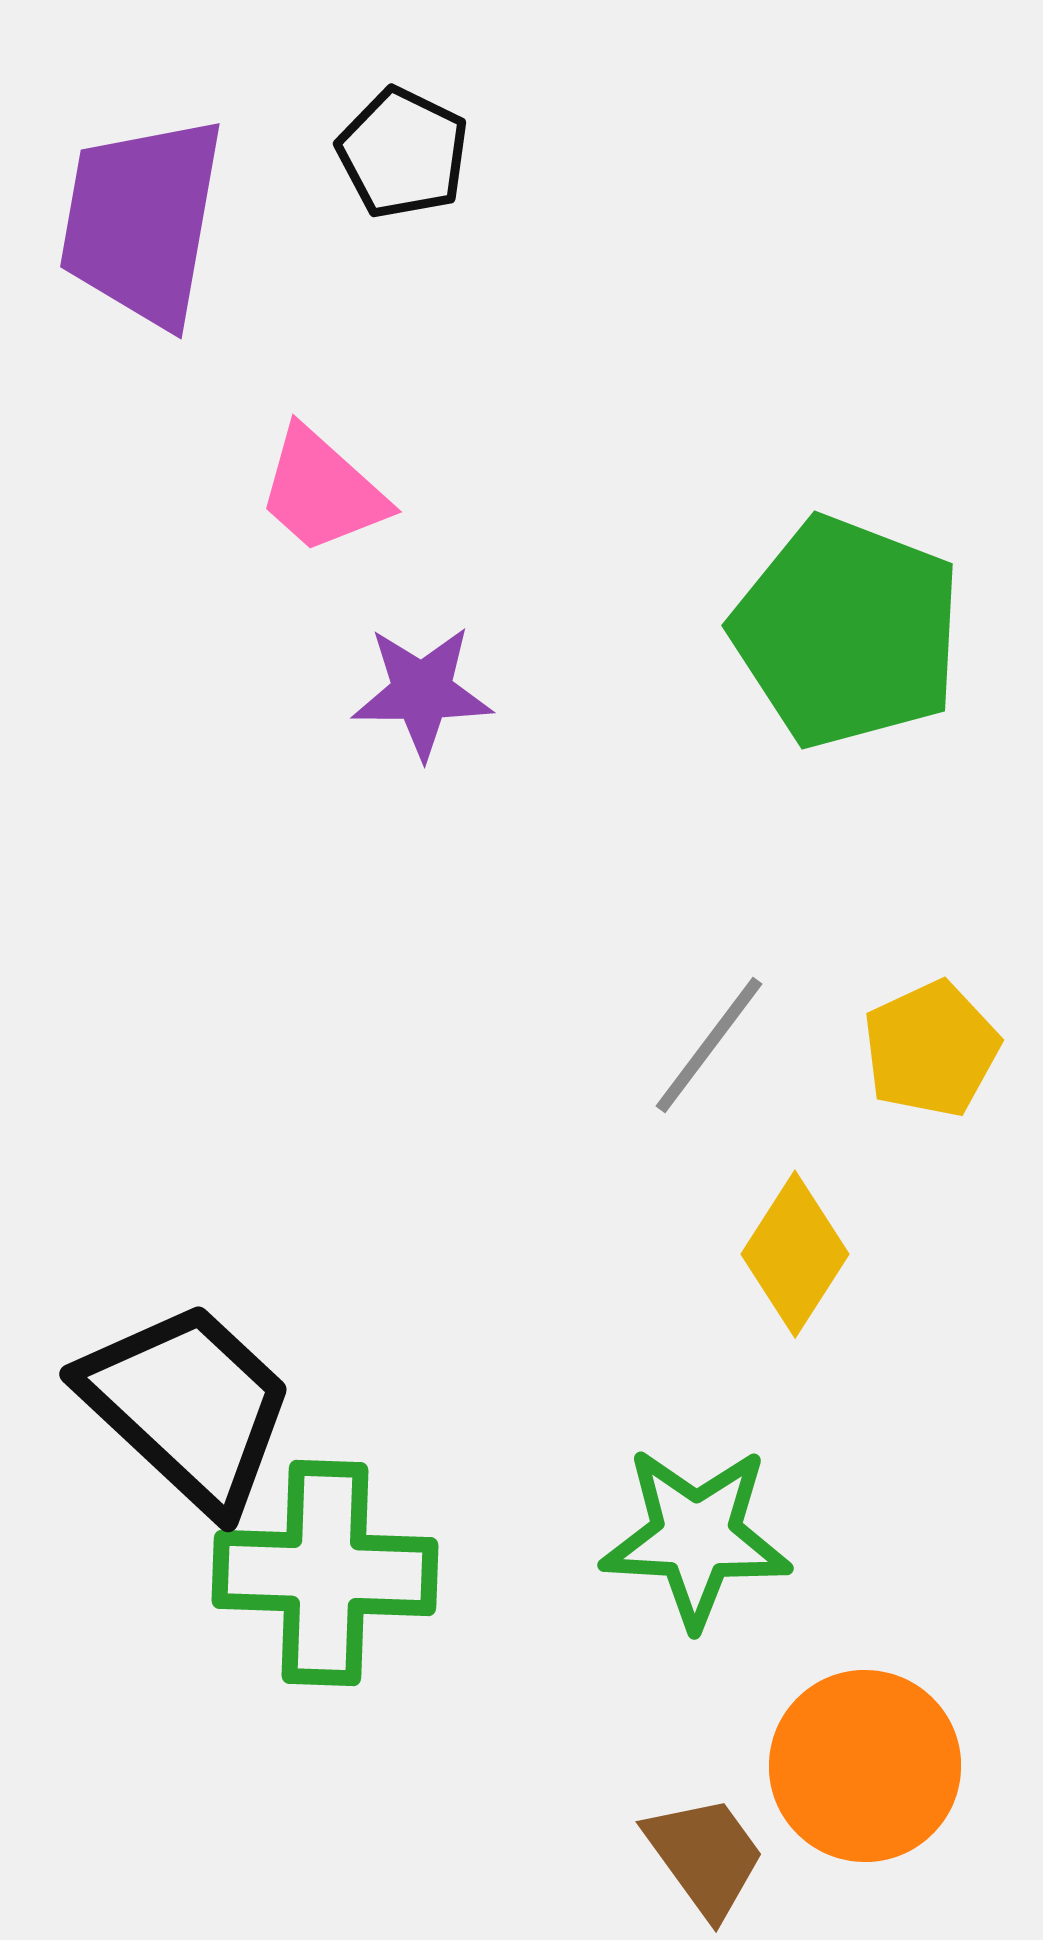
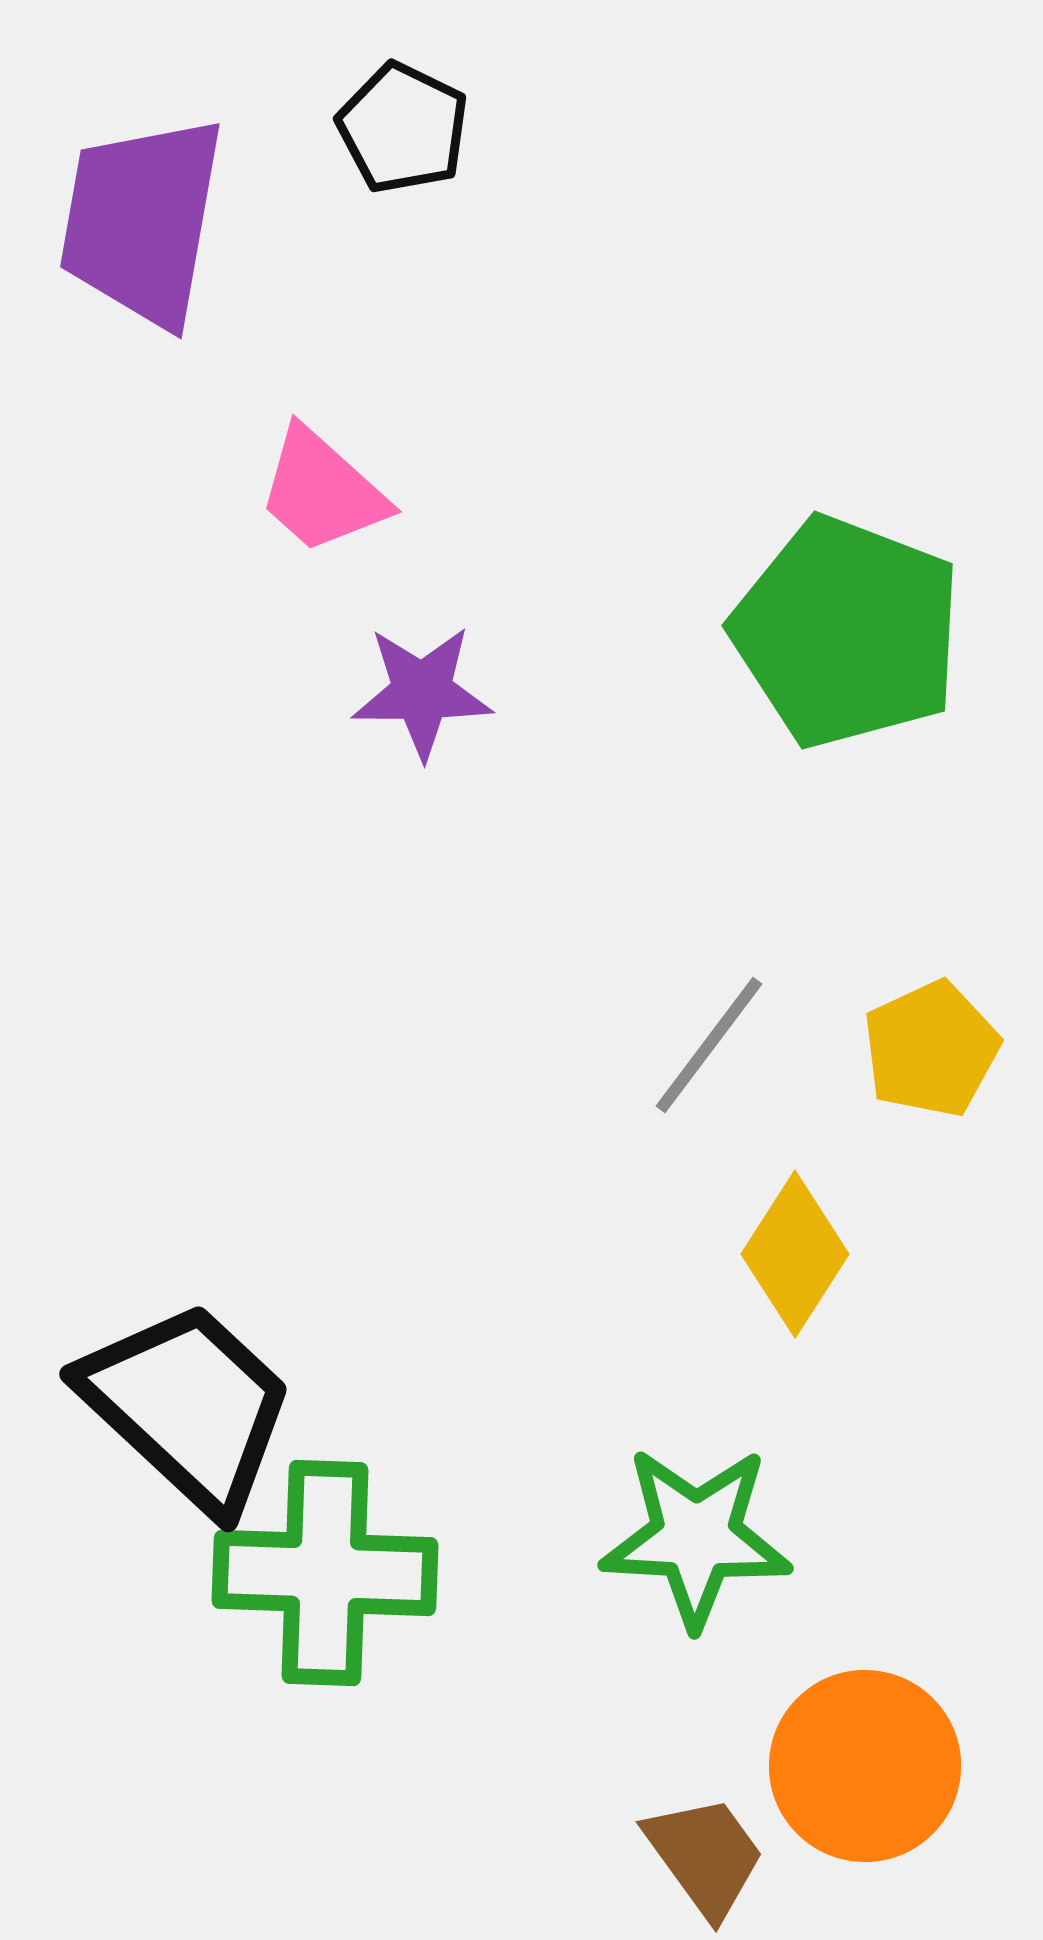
black pentagon: moved 25 px up
